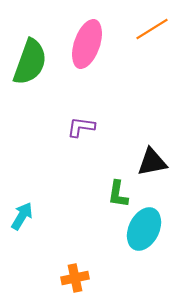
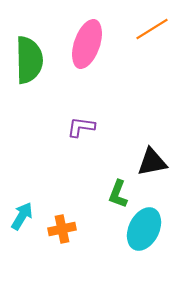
green semicircle: moved 1 px left, 2 px up; rotated 21 degrees counterclockwise
green L-shape: rotated 12 degrees clockwise
orange cross: moved 13 px left, 49 px up
